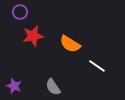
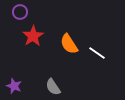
red star: rotated 20 degrees counterclockwise
orange semicircle: moved 1 px left; rotated 25 degrees clockwise
white line: moved 13 px up
